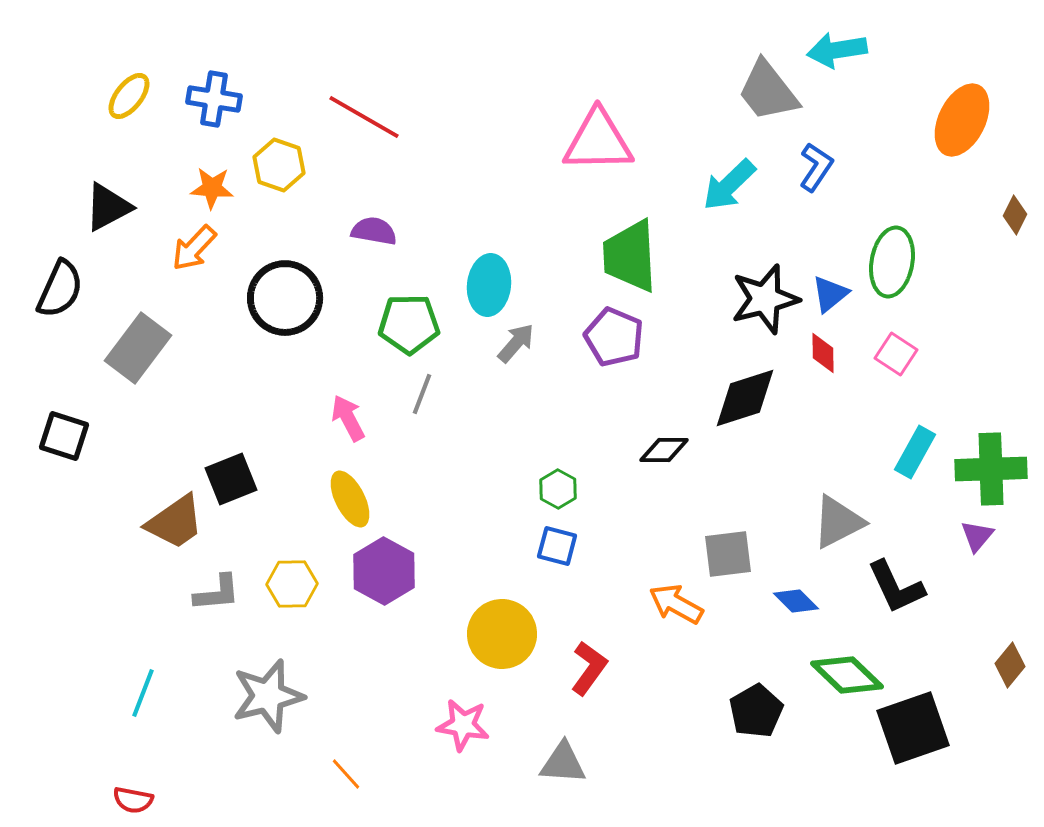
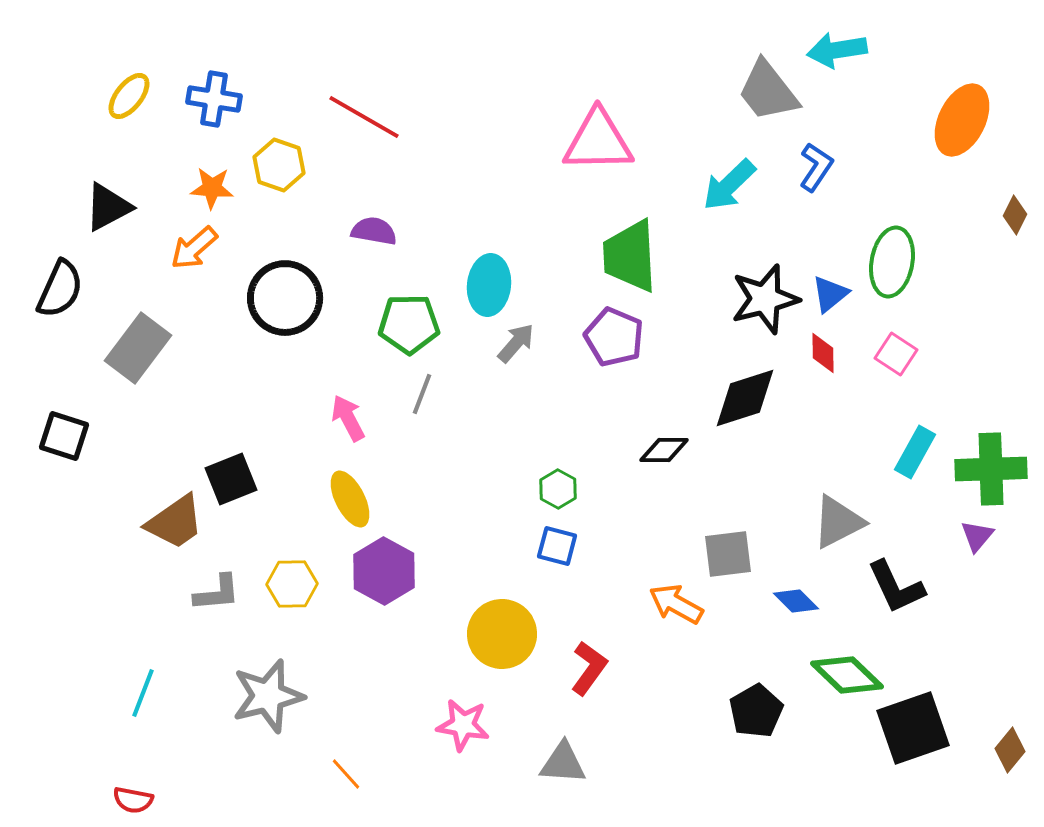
orange arrow at (194, 248): rotated 6 degrees clockwise
brown diamond at (1010, 665): moved 85 px down
